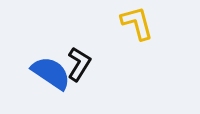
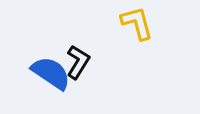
black L-shape: moved 1 px left, 2 px up
